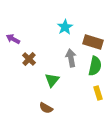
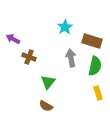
brown rectangle: moved 1 px left, 1 px up
brown cross: moved 2 px up; rotated 24 degrees counterclockwise
green triangle: moved 4 px left, 2 px down
brown semicircle: moved 2 px up
